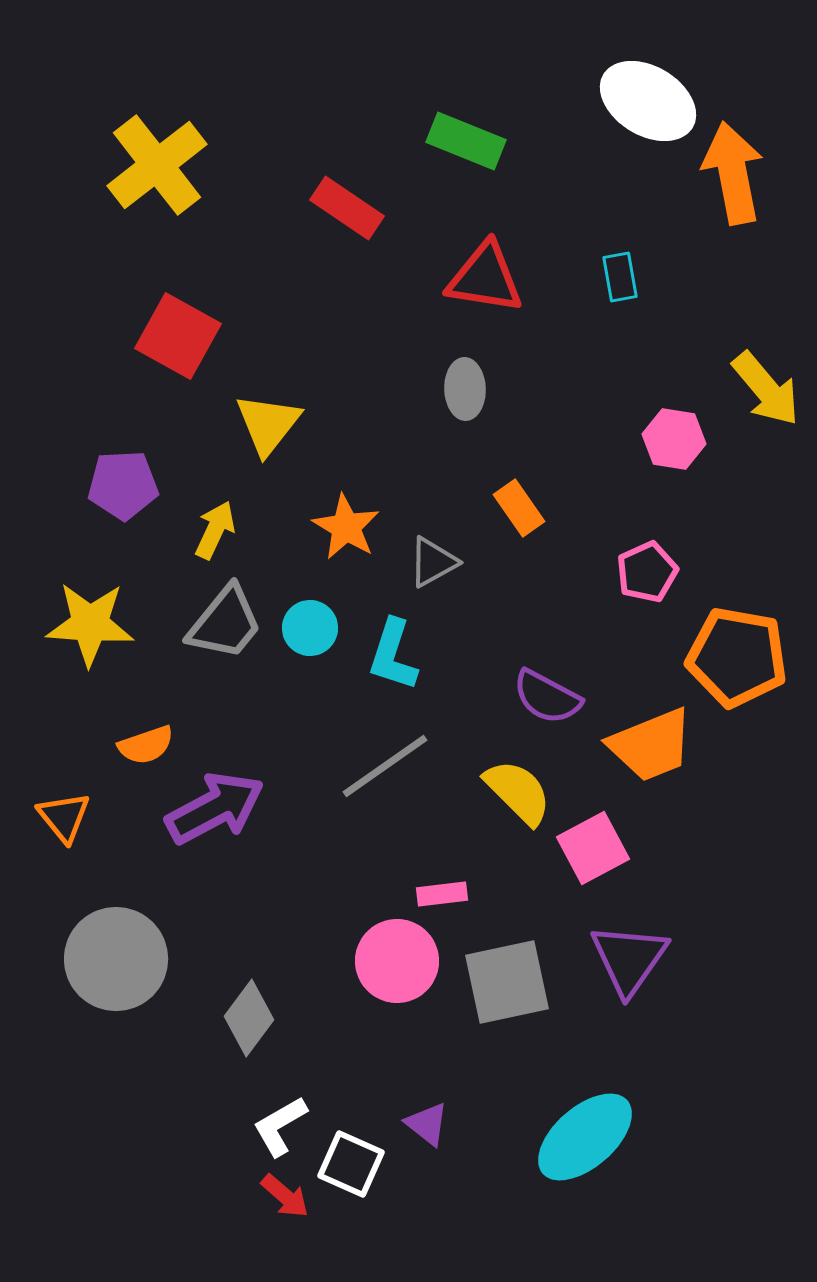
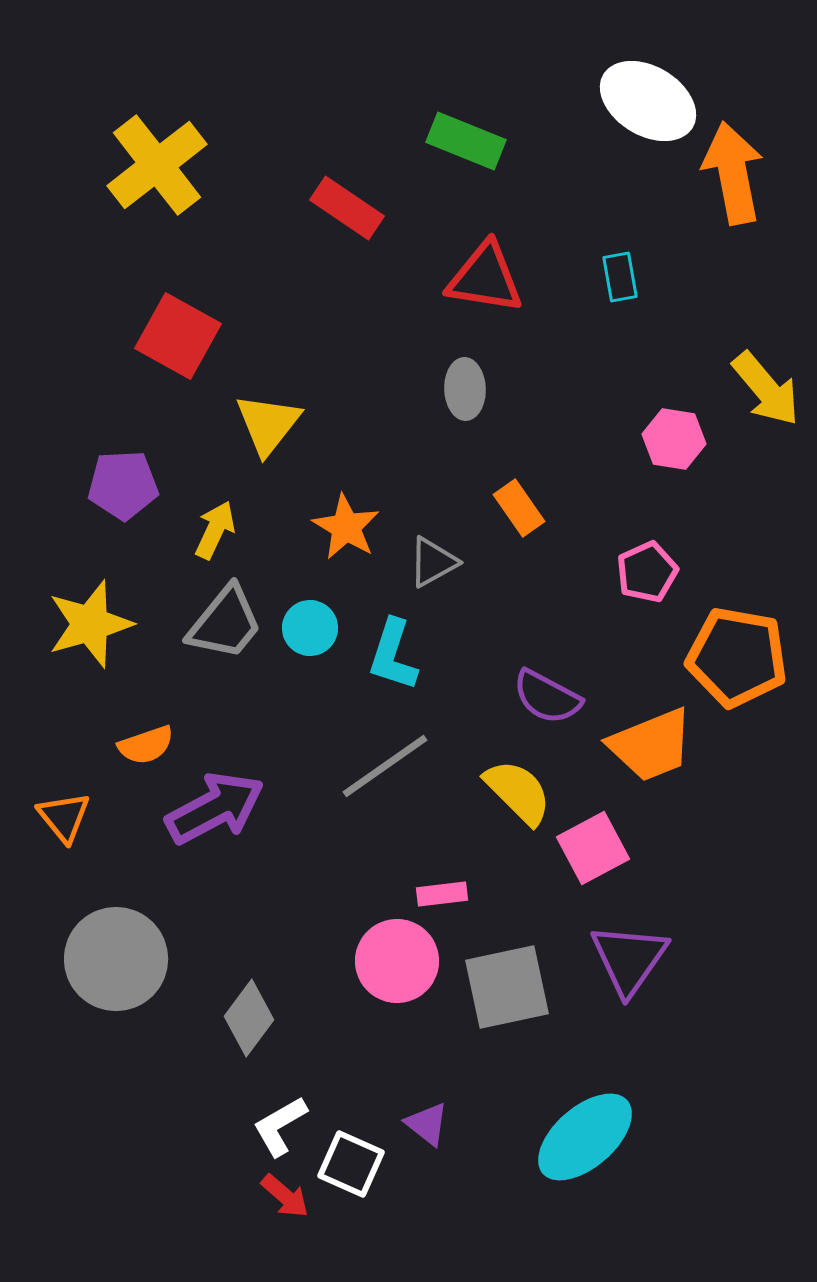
yellow star at (90, 624): rotated 20 degrees counterclockwise
gray square at (507, 982): moved 5 px down
